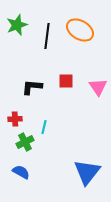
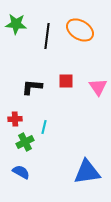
green star: moved 1 px left, 1 px up; rotated 25 degrees clockwise
blue triangle: rotated 44 degrees clockwise
